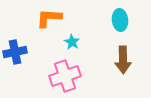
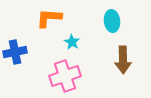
cyan ellipse: moved 8 px left, 1 px down
